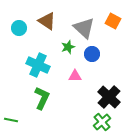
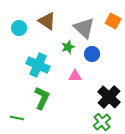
green line: moved 6 px right, 2 px up
